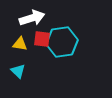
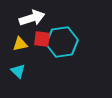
yellow triangle: rotated 21 degrees counterclockwise
